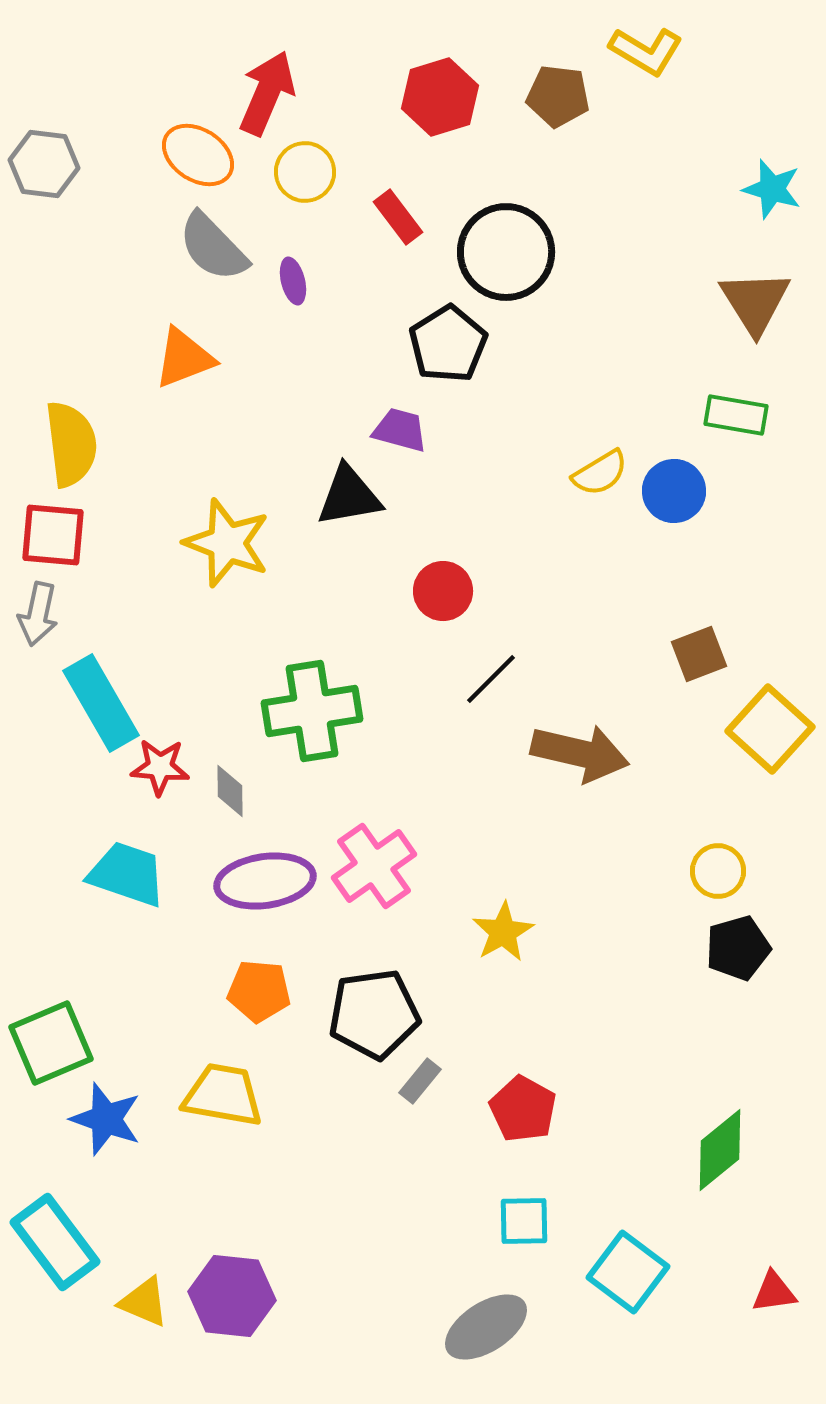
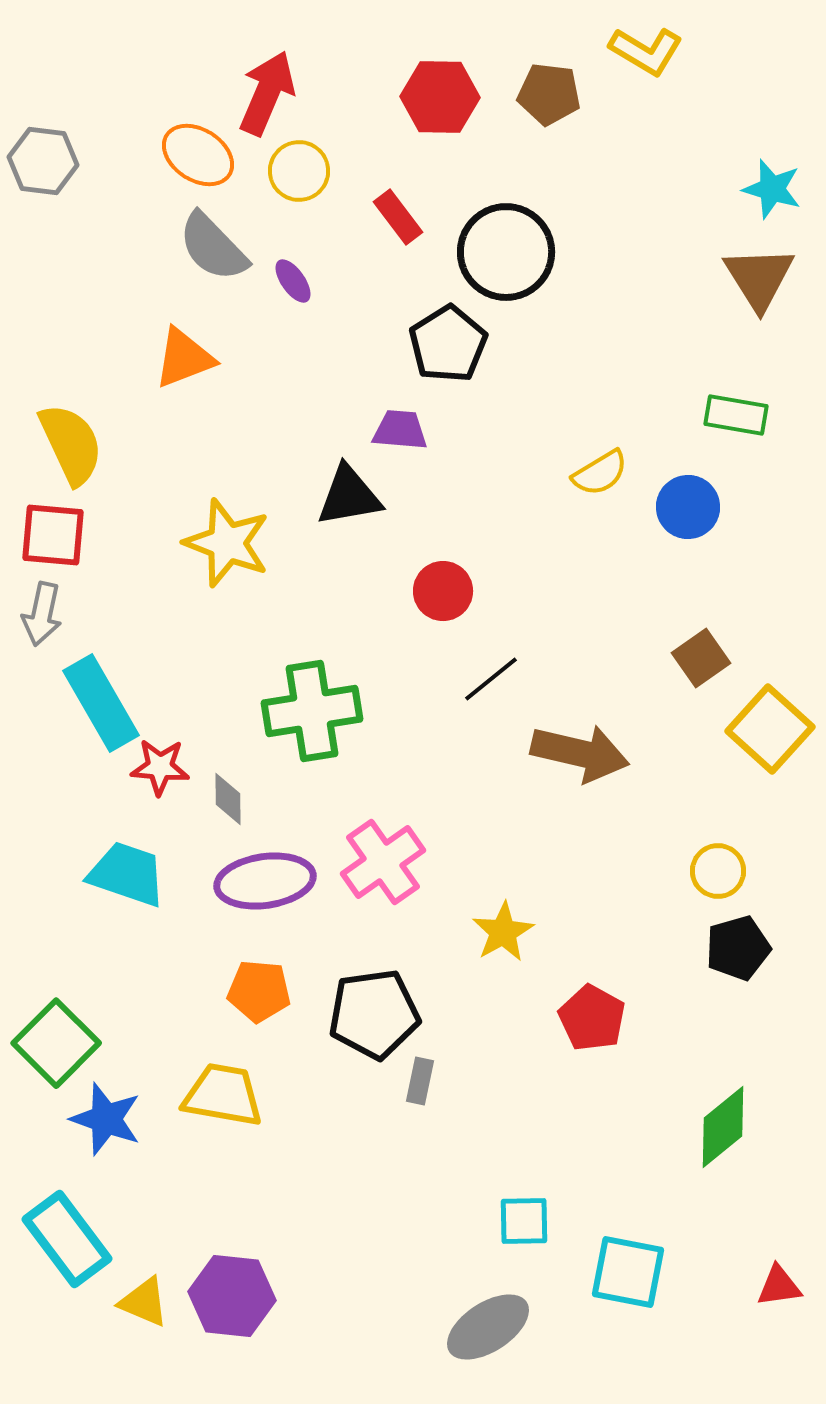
brown pentagon at (558, 96): moved 9 px left, 2 px up
red hexagon at (440, 97): rotated 18 degrees clockwise
gray hexagon at (44, 164): moved 1 px left, 3 px up
yellow circle at (305, 172): moved 6 px left, 1 px up
purple ellipse at (293, 281): rotated 21 degrees counterclockwise
brown triangle at (755, 302): moved 4 px right, 24 px up
purple trapezoid at (400, 430): rotated 10 degrees counterclockwise
yellow semicircle at (71, 444): rotated 18 degrees counterclockwise
blue circle at (674, 491): moved 14 px right, 16 px down
gray arrow at (38, 614): moved 4 px right
brown square at (699, 654): moved 2 px right, 4 px down; rotated 14 degrees counterclockwise
black line at (491, 679): rotated 6 degrees clockwise
gray diamond at (230, 791): moved 2 px left, 8 px down
pink cross at (374, 866): moved 9 px right, 4 px up
green square at (51, 1043): moved 5 px right; rotated 22 degrees counterclockwise
gray rectangle at (420, 1081): rotated 27 degrees counterclockwise
red pentagon at (523, 1109): moved 69 px right, 91 px up
green diamond at (720, 1150): moved 3 px right, 23 px up
cyan rectangle at (55, 1242): moved 12 px right, 3 px up
cyan square at (628, 1272): rotated 26 degrees counterclockwise
red triangle at (774, 1292): moved 5 px right, 6 px up
gray ellipse at (486, 1327): moved 2 px right
